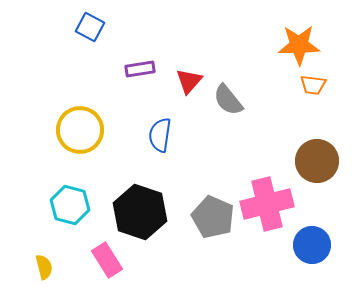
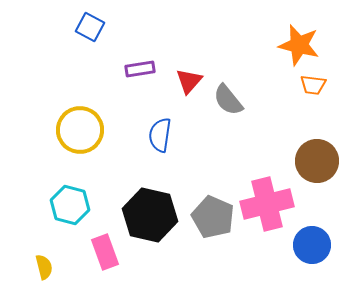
orange star: rotated 15 degrees clockwise
black hexagon: moved 10 px right, 3 px down; rotated 6 degrees counterclockwise
pink rectangle: moved 2 px left, 8 px up; rotated 12 degrees clockwise
